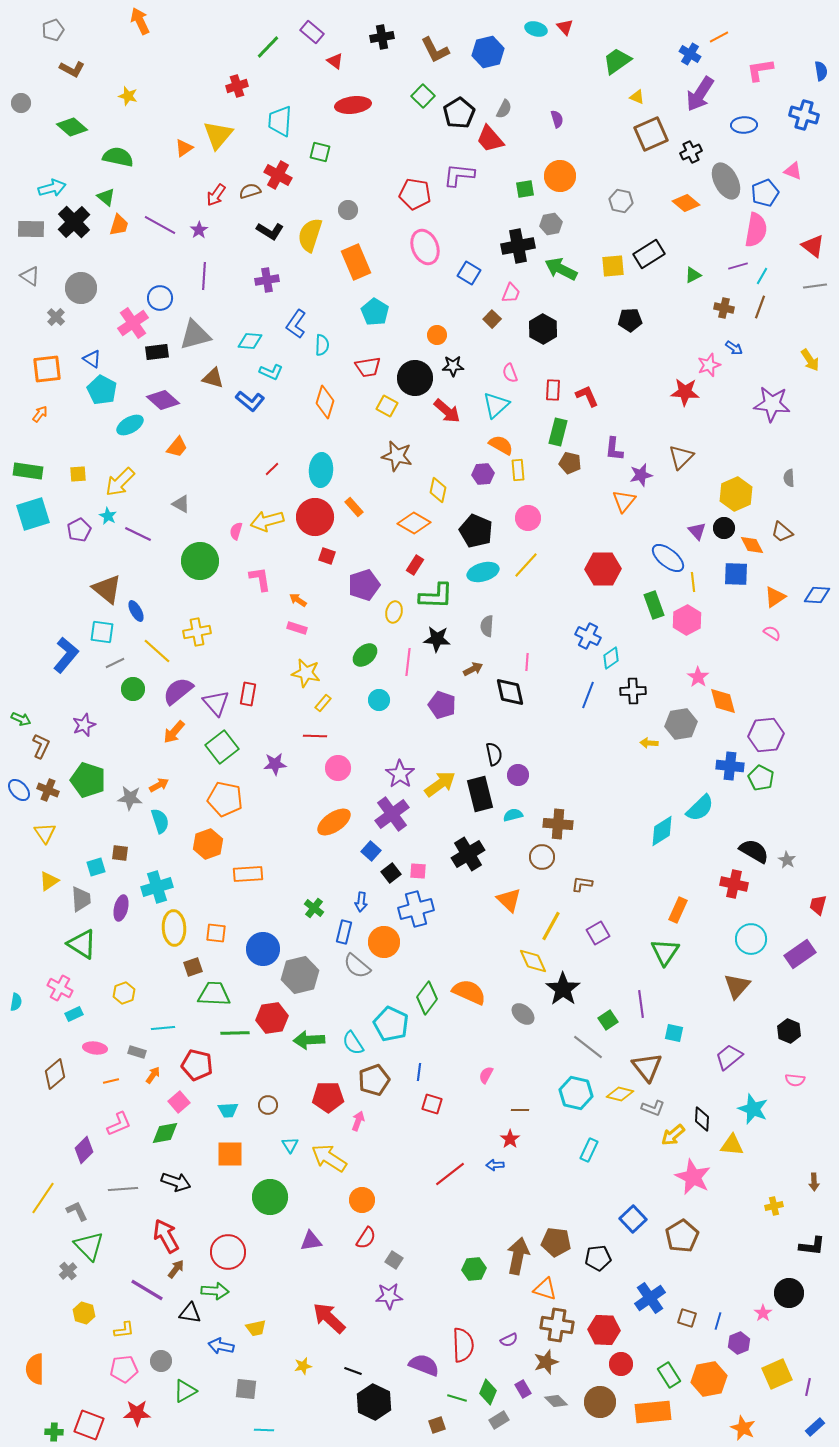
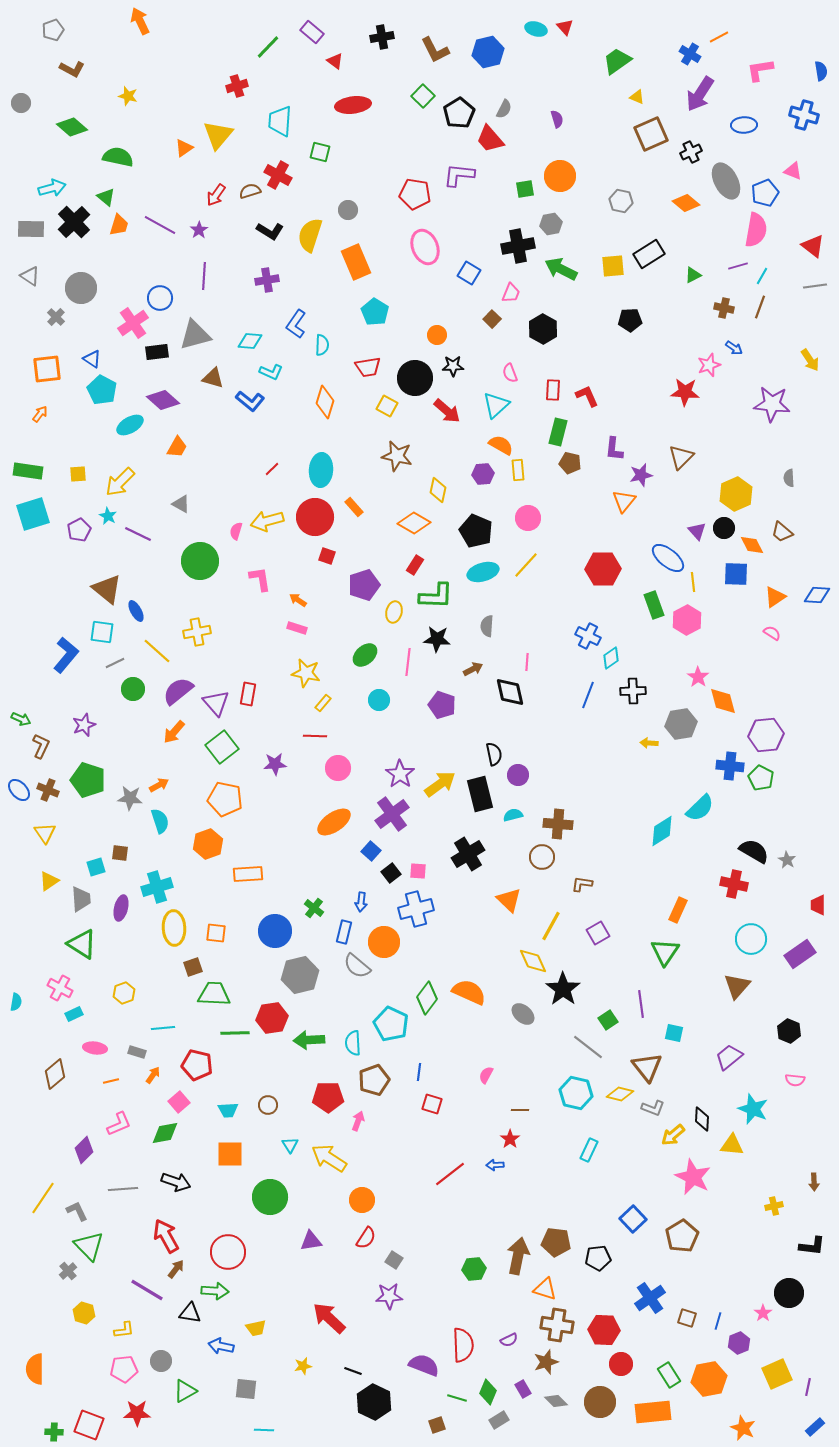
orange trapezoid at (177, 447): rotated 10 degrees counterclockwise
red trapezoid at (818, 905): rotated 15 degrees counterclockwise
blue circle at (263, 949): moved 12 px right, 18 px up
cyan semicircle at (353, 1043): rotated 30 degrees clockwise
